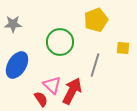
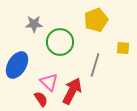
gray star: moved 21 px right
pink triangle: moved 3 px left, 3 px up
